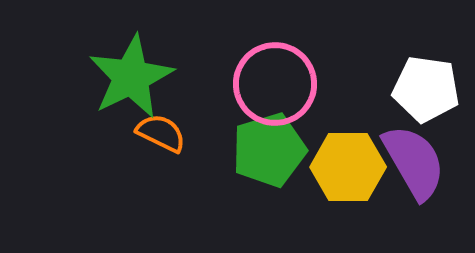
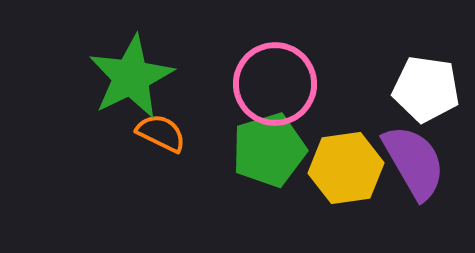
yellow hexagon: moved 2 px left, 1 px down; rotated 8 degrees counterclockwise
